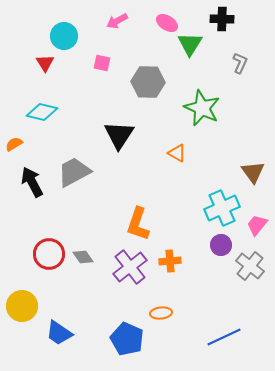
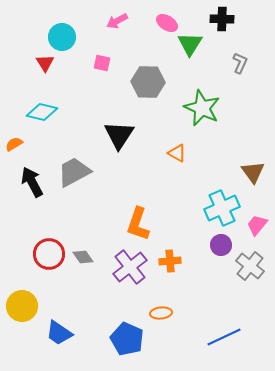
cyan circle: moved 2 px left, 1 px down
